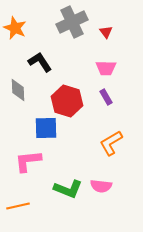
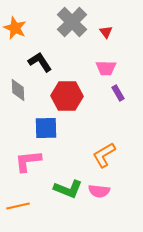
gray cross: rotated 20 degrees counterclockwise
purple rectangle: moved 12 px right, 4 px up
red hexagon: moved 5 px up; rotated 16 degrees counterclockwise
orange L-shape: moved 7 px left, 12 px down
pink semicircle: moved 2 px left, 5 px down
